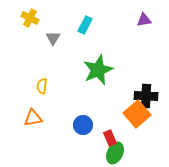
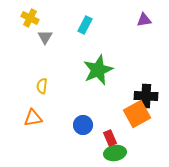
gray triangle: moved 8 px left, 1 px up
orange square: rotated 12 degrees clockwise
green ellipse: rotated 55 degrees clockwise
